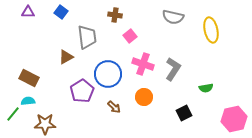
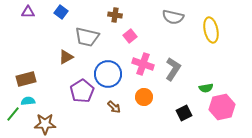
gray trapezoid: rotated 110 degrees clockwise
brown rectangle: moved 3 px left, 1 px down; rotated 42 degrees counterclockwise
pink hexagon: moved 12 px left, 12 px up
